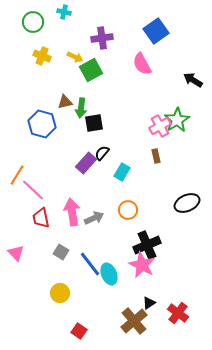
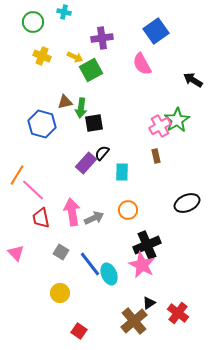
cyan rectangle: rotated 30 degrees counterclockwise
